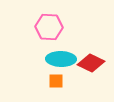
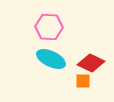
cyan ellipse: moved 10 px left; rotated 24 degrees clockwise
orange square: moved 27 px right
